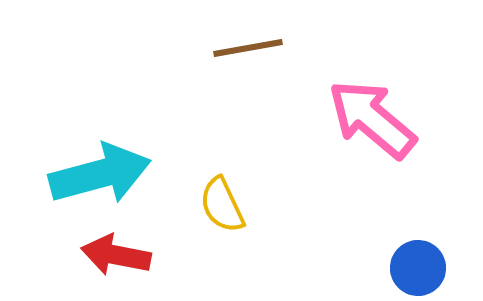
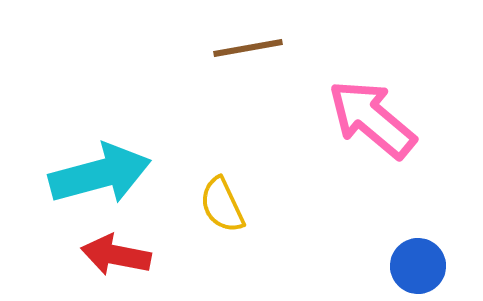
blue circle: moved 2 px up
